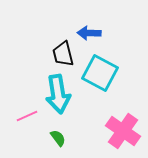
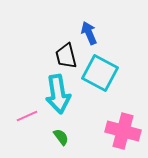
blue arrow: rotated 65 degrees clockwise
black trapezoid: moved 3 px right, 2 px down
pink cross: rotated 20 degrees counterclockwise
green semicircle: moved 3 px right, 1 px up
